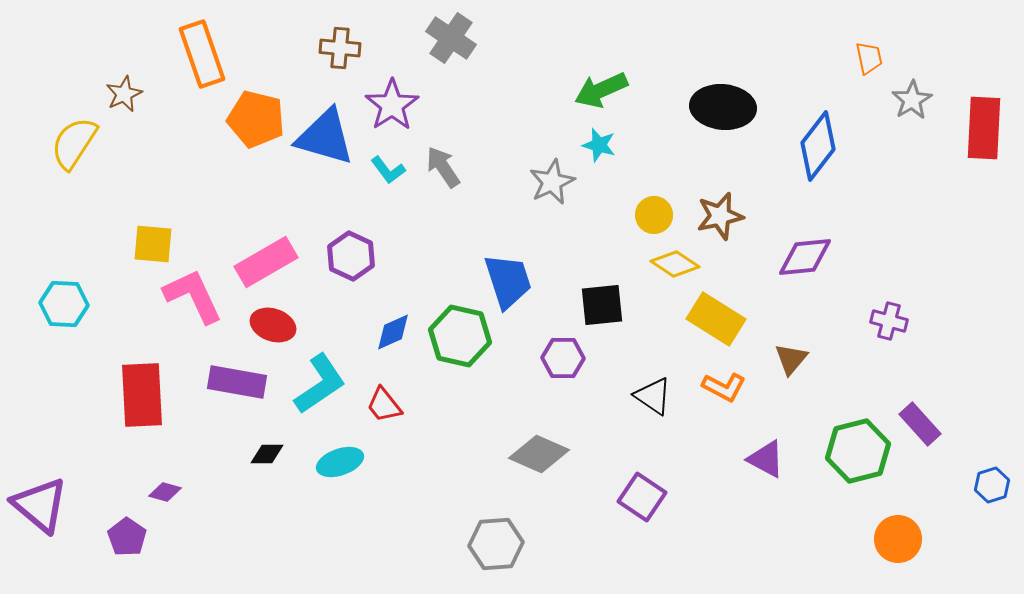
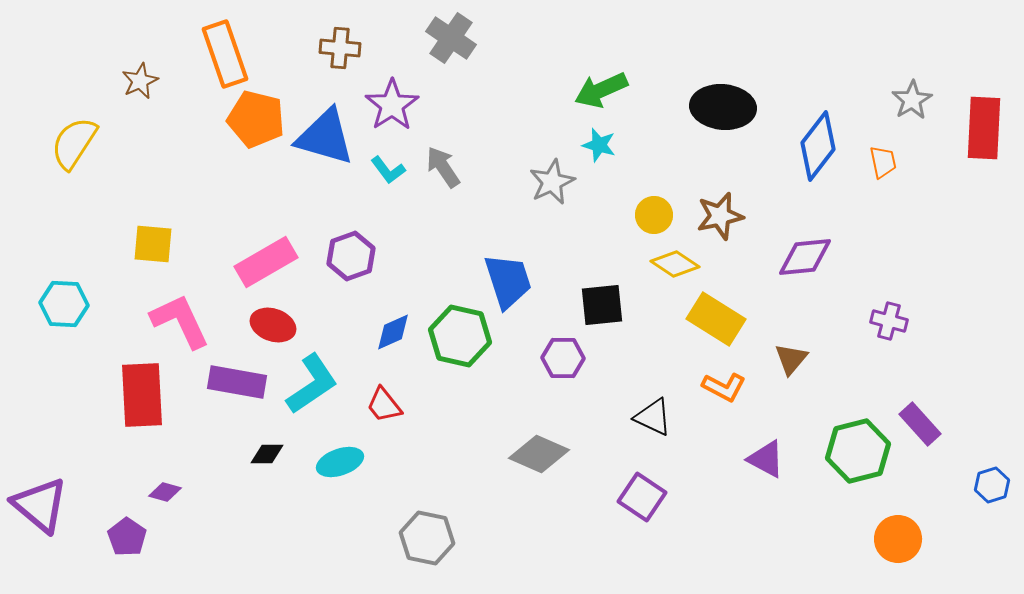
orange rectangle at (202, 54): moved 23 px right
orange trapezoid at (869, 58): moved 14 px right, 104 px down
brown star at (124, 94): moved 16 px right, 13 px up
purple hexagon at (351, 256): rotated 15 degrees clockwise
pink L-shape at (193, 296): moved 13 px left, 25 px down
cyan L-shape at (320, 384): moved 8 px left
black triangle at (653, 396): moved 21 px down; rotated 9 degrees counterclockwise
gray hexagon at (496, 544): moved 69 px left, 6 px up; rotated 16 degrees clockwise
